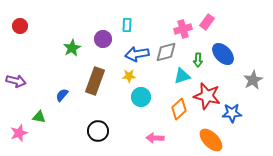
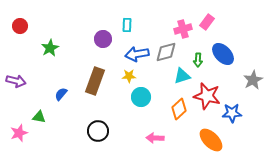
green star: moved 22 px left
blue semicircle: moved 1 px left, 1 px up
